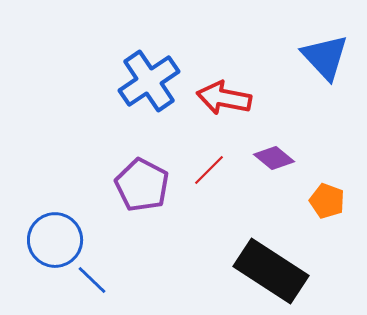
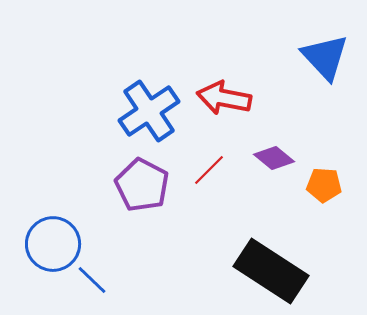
blue cross: moved 30 px down
orange pentagon: moved 3 px left, 16 px up; rotated 16 degrees counterclockwise
blue circle: moved 2 px left, 4 px down
